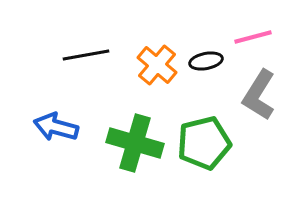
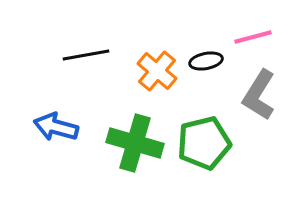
orange cross: moved 6 px down
